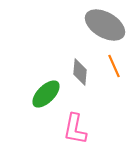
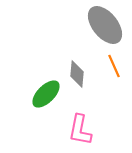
gray ellipse: rotated 21 degrees clockwise
gray diamond: moved 3 px left, 2 px down
pink L-shape: moved 5 px right, 1 px down
